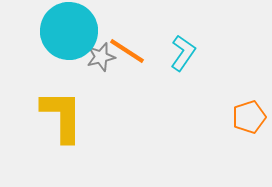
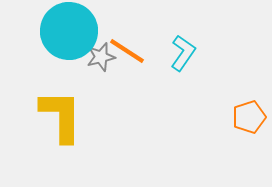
yellow L-shape: moved 1 px left
